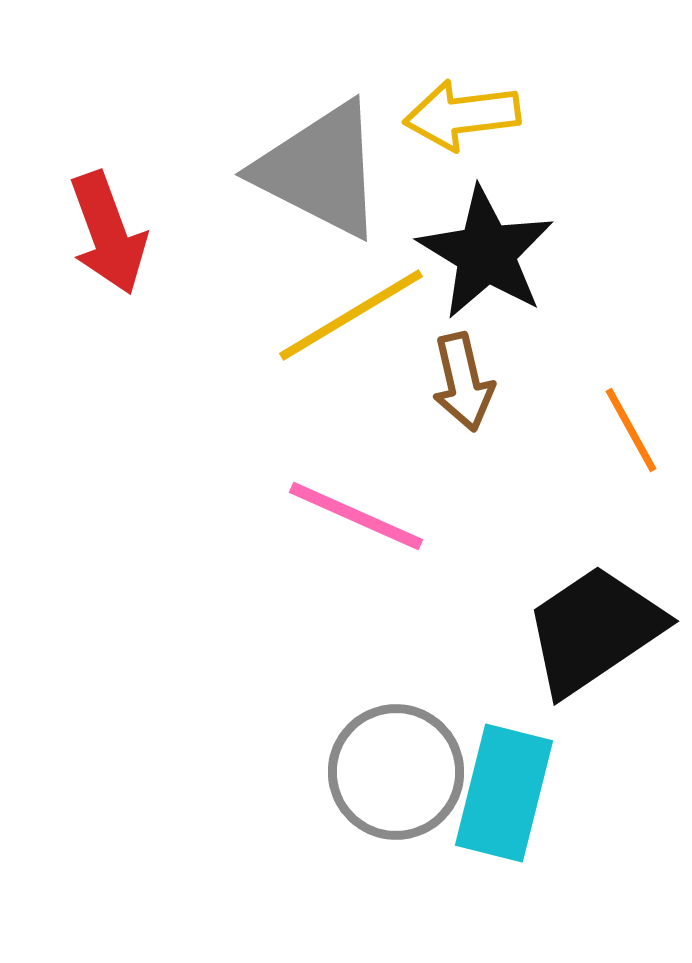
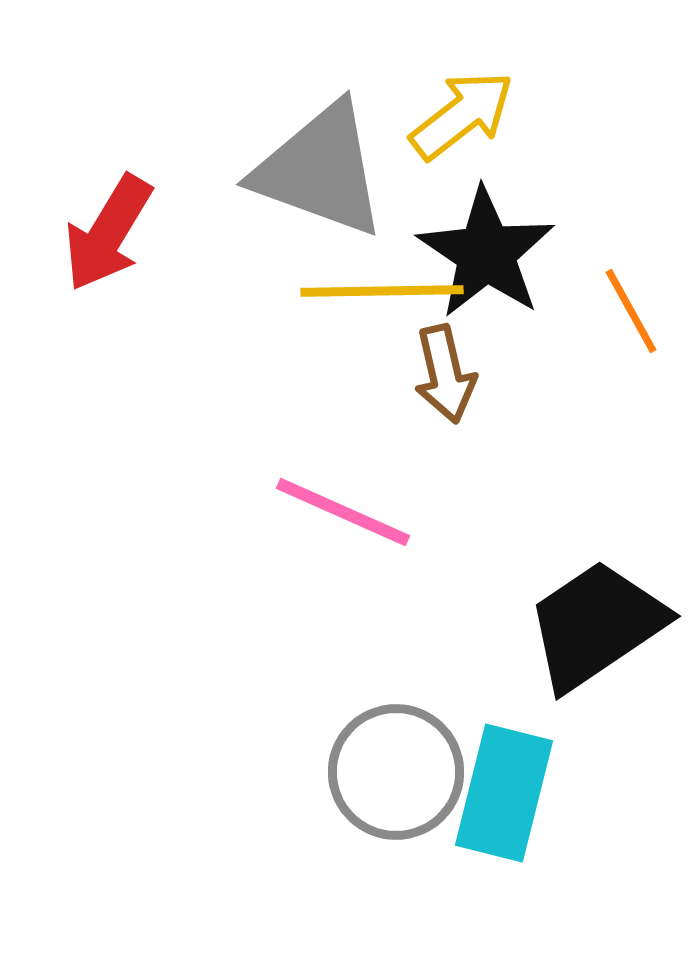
yellow arrow: rotated 149 degrees clockwise
gray triangle: rotated 7 degrees counterclockwise
red arrow: rotated 51 degrees clockwise
black star: rotated 3 degrees clockwise
yellow line: moved 31 px right, 24 px up; rotated 30 degrees clockwise
brown arrow: moved 18 px left, 8 px up
orange line: moved 119 px up
pink line: moved 13 px left, 4 px up
black trapezoid: moved 2 px right, 5 px up
